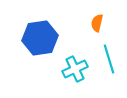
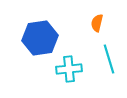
cyan cross: moved 6 px left; rotated 20 degrees clockwise
